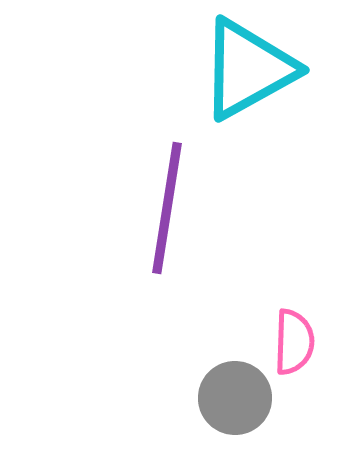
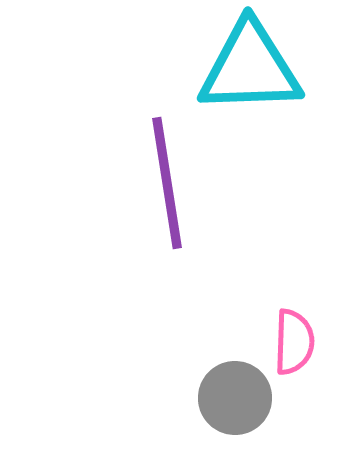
cyan triangle: moved 2 px right, 1 px up; rotated 27 degrees clockwise
purple line: moved 25 px up; rotated 18 degrees counterclockwise
